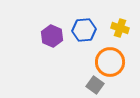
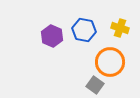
blue hexagon: rotated 15 degrees clockwise
